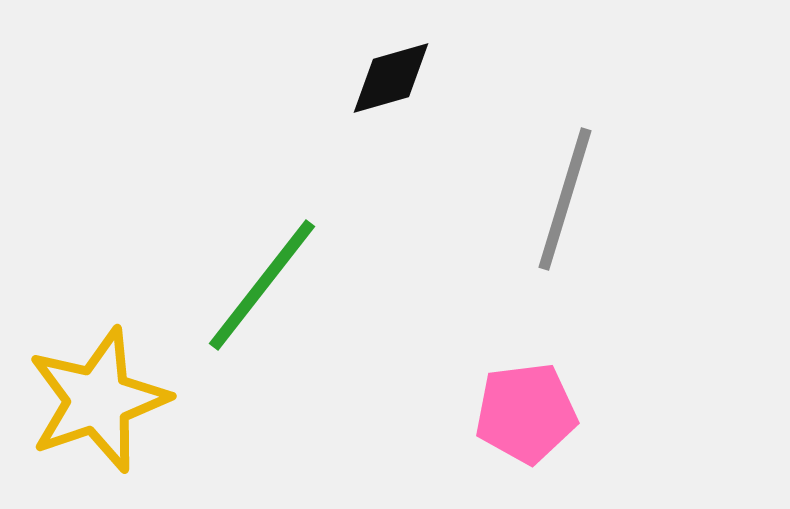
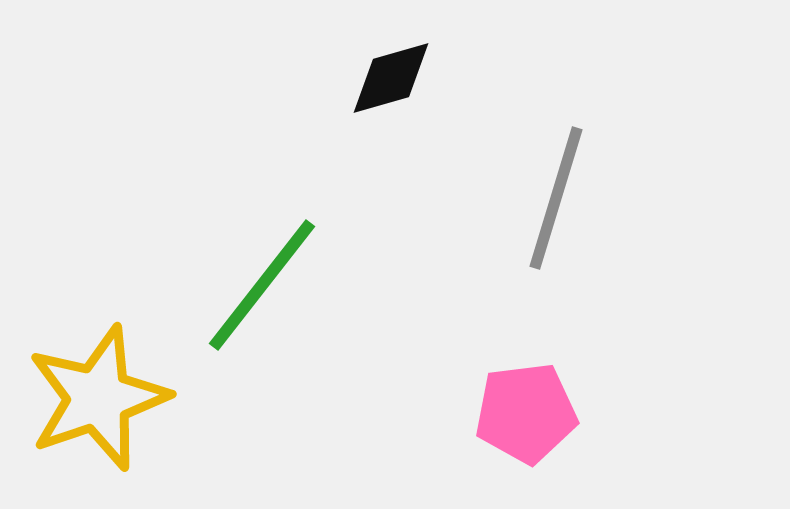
gray line: moved 9 px left, 1 px up
yellow star: moved 2 px up
